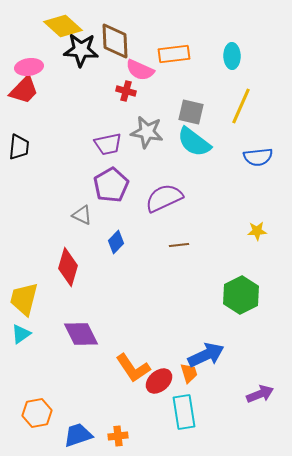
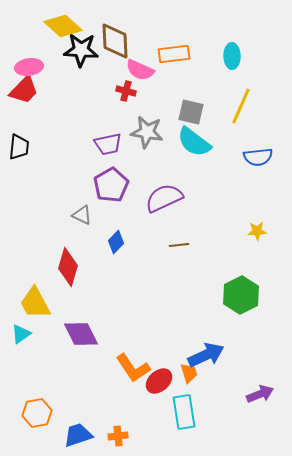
yellow trapezoid: moved 11 px right, 4 px down; rotated 42 degrees counterclockwise
